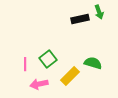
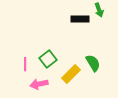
green arrow: moved 2 px up
black rectangle: rotated 12 degrees clockwise
green semicircle: rotated 42 degrees clockwise
yellow rectangle: moved 1 px right, 2 px up
